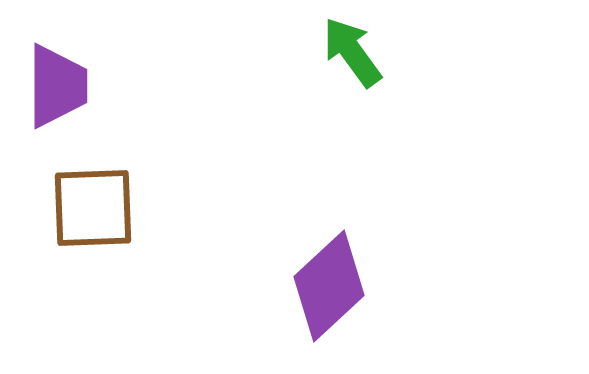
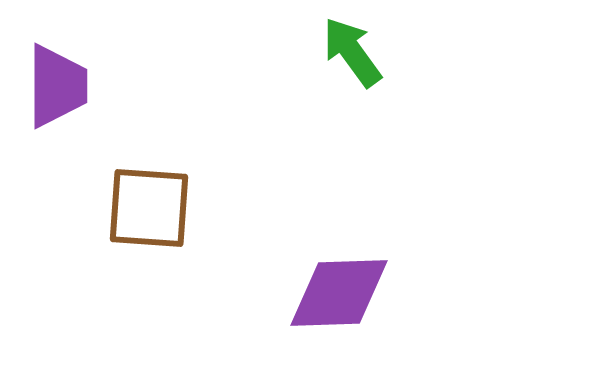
brown square: moved 56 px right; rotated 6 degrees clockwise
purple diamond: moved 10 px right, 7 px down; rotated 41 degrees clockwise
